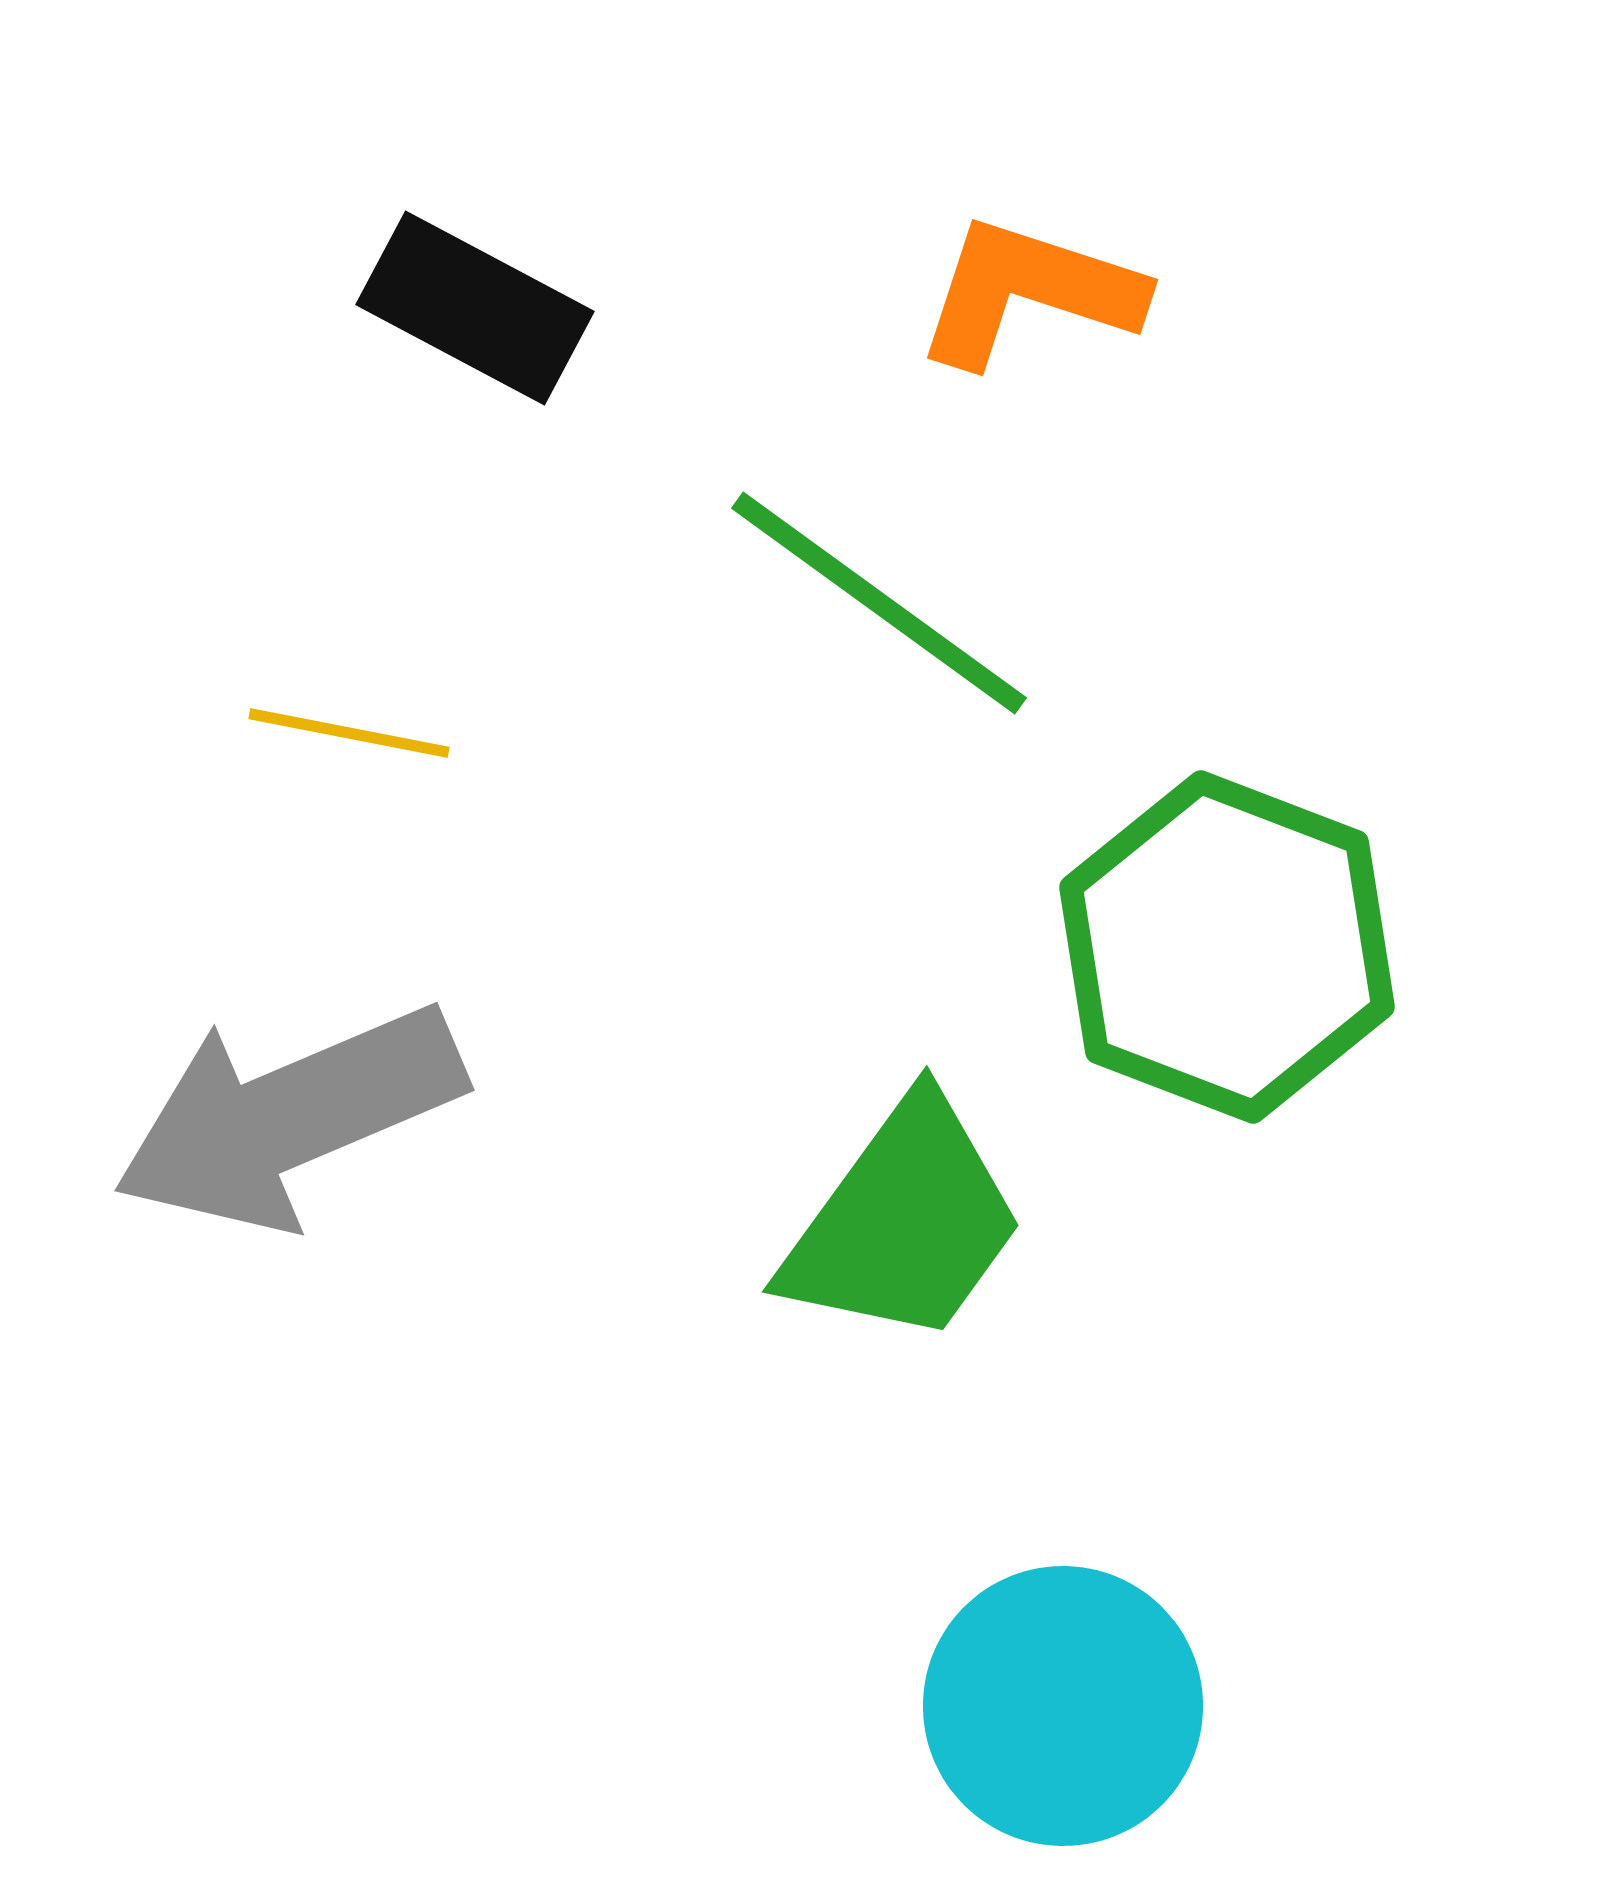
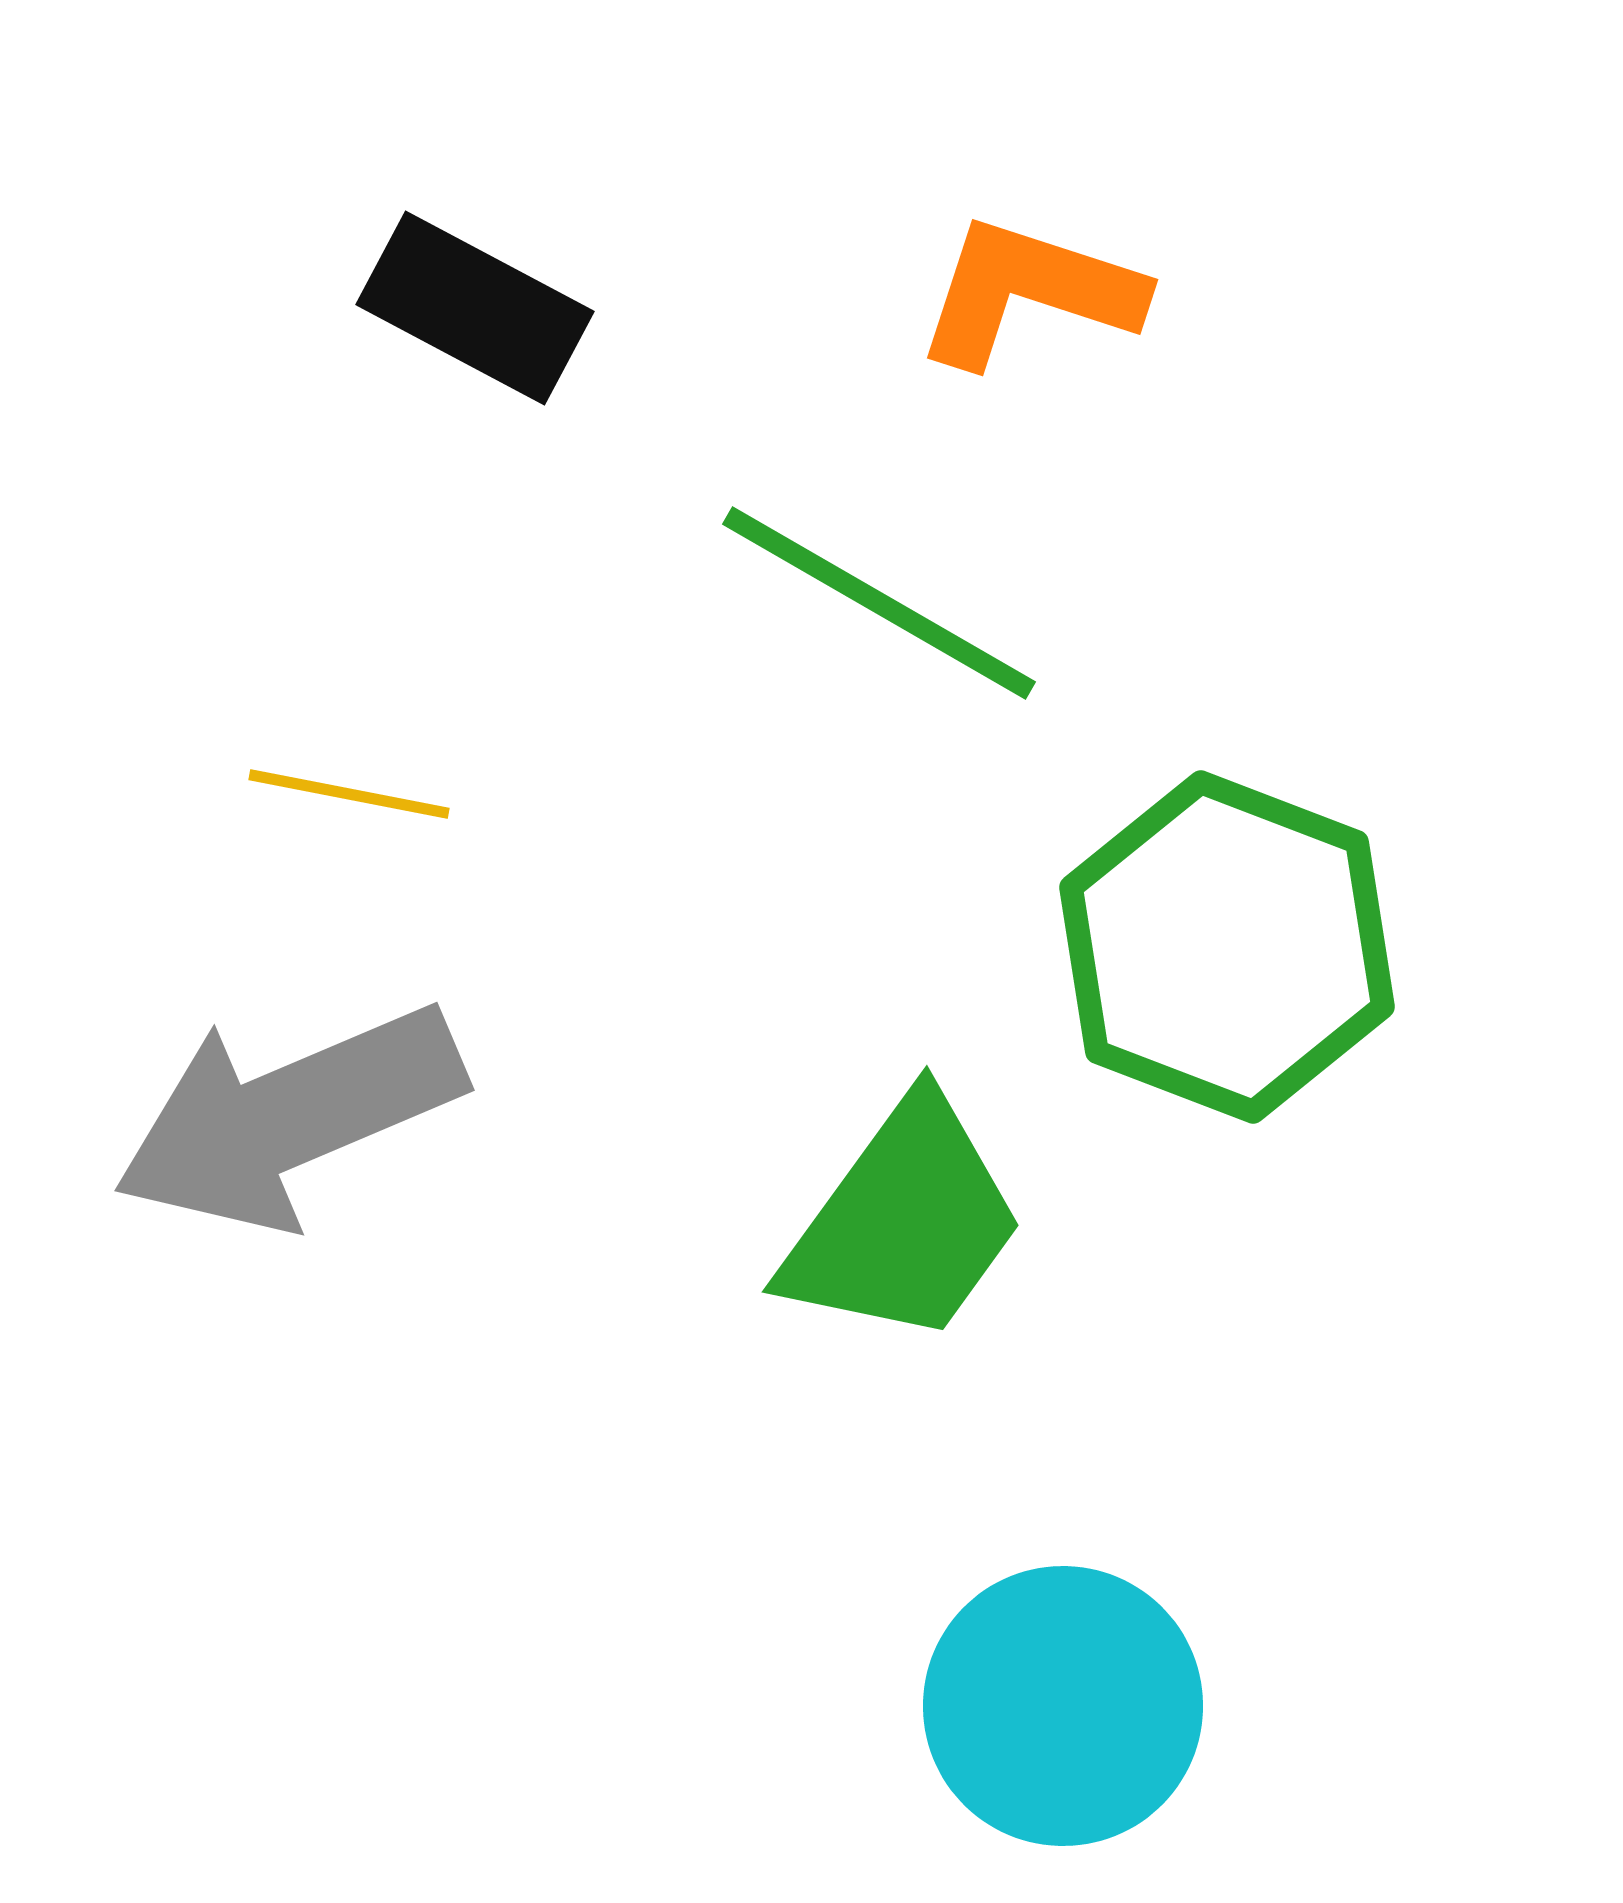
green line: rotated 6 degrees counterclockwise
yellow line: moved 61 px down
